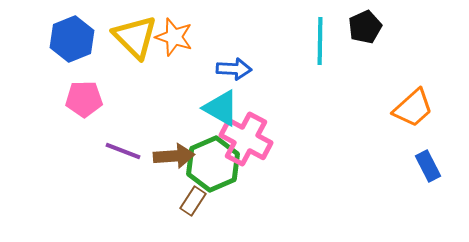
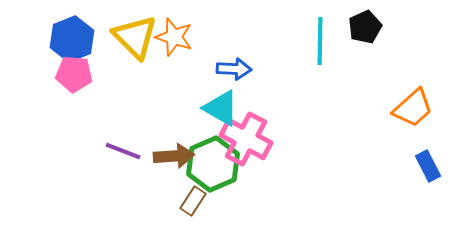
pink pentagon: moved 10 px left, 25 px up; rotated 6 degrees clockwise
